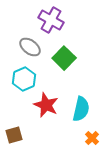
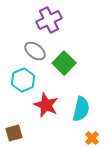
purple cross: moved 2 px left; rotated 35 degrees clockwise
gray ellipse: moved 5 px right, 4 px down
green square: moved 5 px down
cyan hexagon: moved 1 px left, 1 px down
brown square: moved 2 px up
